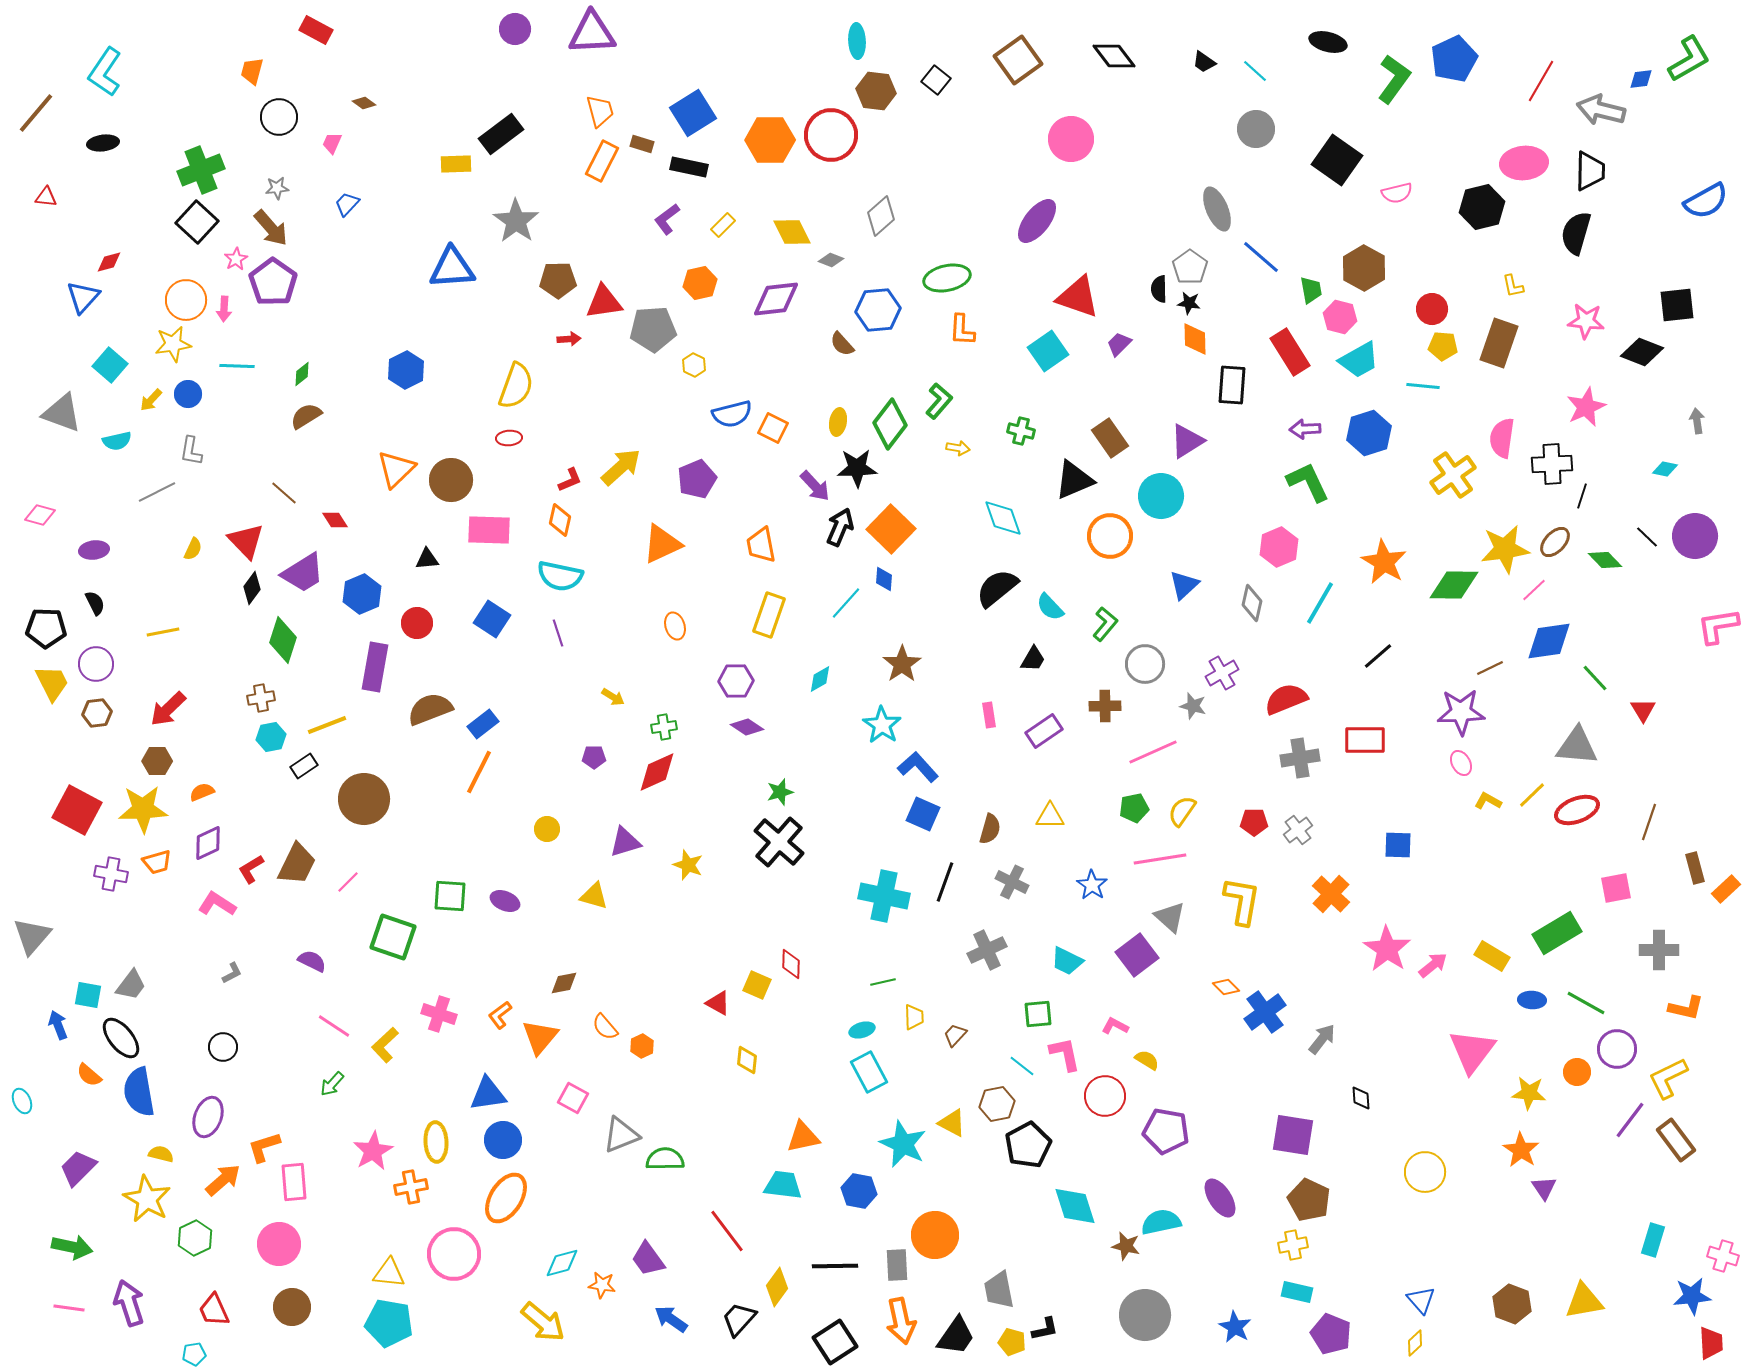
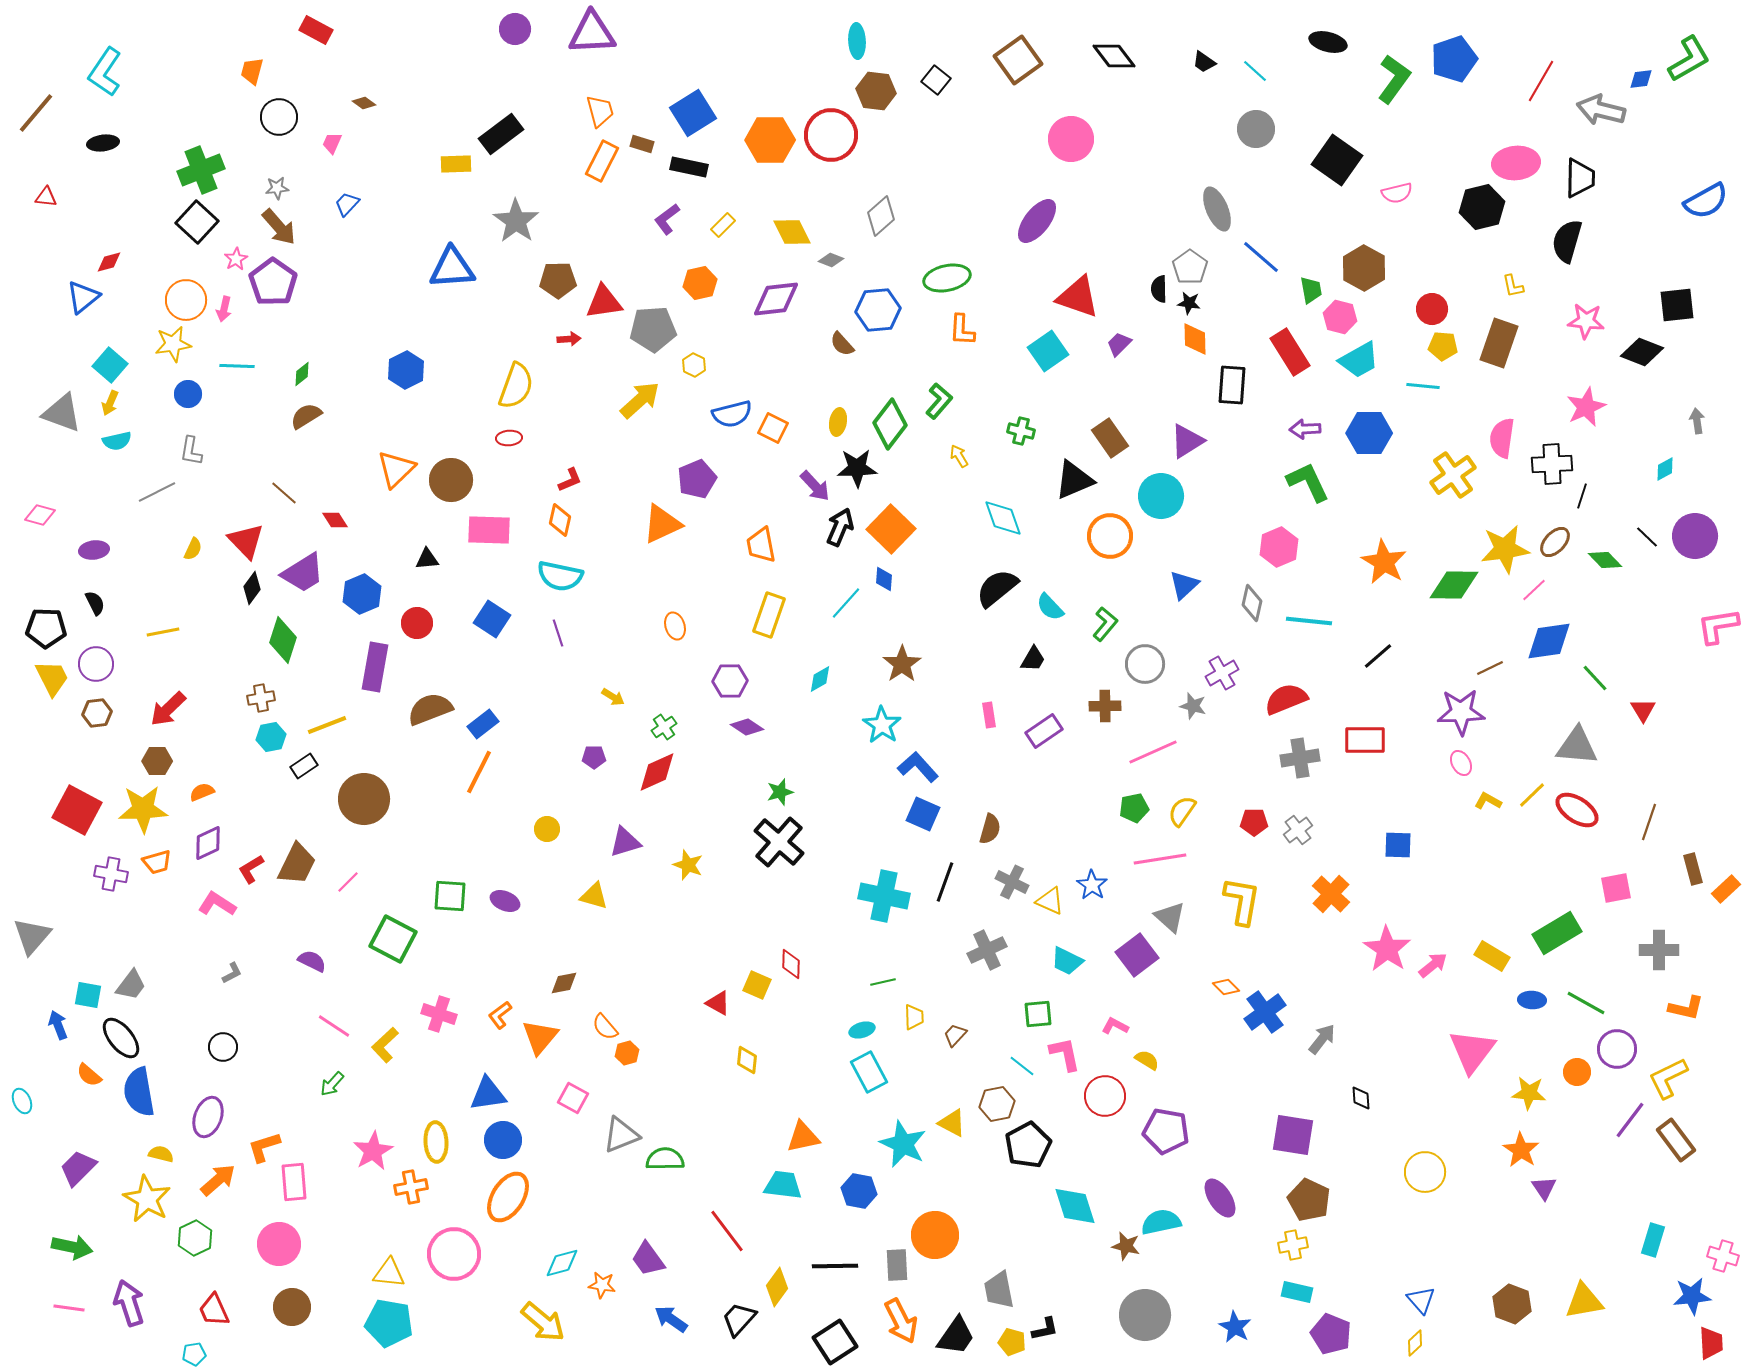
blue pentagon at (1454, 59): rotated 6 degrees clockwise
pink ellipse at (1524, 163): moved 8 px left
black trapezoid at (1590, 171): moved 10 px left, 7 px down
brown arrow at (271, 228): moved 8 px right, 1 px up
black semicircle at (1576, 233): moved 9 px left, 8 px down
blue triangle at (83, 297): rotated 9 degrees clockwise
pink arrow at (224, 309): rotated 10 degrees clockwise
yellow arrow at (151, 400): moved 41 px left, 3 px down; rotated 20 degrees counterclockwise
blue hexagon at (1369, 433): rotated 18 degrees clockwise
yellow arrow at (958, 448): moved 1 px right, 8 px down; rotated 130 degrees counterclockwise
yellow arrow at (621, 467): moved 19 px right, 67 px up
cyan diamond at (1665, 469): rotated 40 degrees counterclockwise
orange triangle at (662, 544): moved 20 px up
cyan line at (1320, 603): moved 11 px left, 18 px down; rotated 66 degrees clockwise
purple hexagon at (736, 681): moved 6 px left
yellow trapezoid at (52, 683): moved 5 px up
green cross at (664, 727): rotated 25 degrees counterclockwise
red ellipse at (1577, 810): rotated 54 degrees clockwise
yellow triangle at (1050, 816): moved 85 px down; rotated 24 degrees clockwise
brown rectangle at (1695, 868): moved 2 px left, 1 px down
green square at (393, 937): moved 2 px down; rotated 9 degrees clockwise
orange hexagon at (642, 1046): moved 15 px left, 7 px down; rotated 10 degrees clockwise
orange arrow at (223, 1180): moved 5 px left
orange ellipse at (506, 1198): moved 2 px right, 1 px up
orange arrow at (901, 1321): rotated 15 degrees counterclockwise
